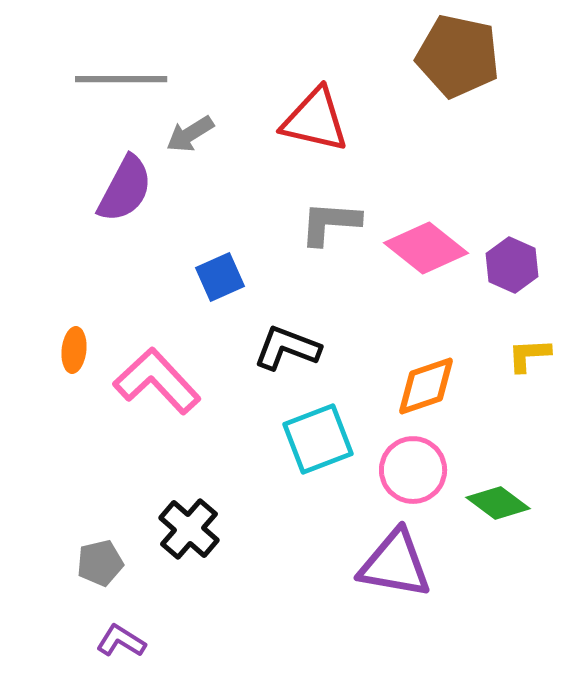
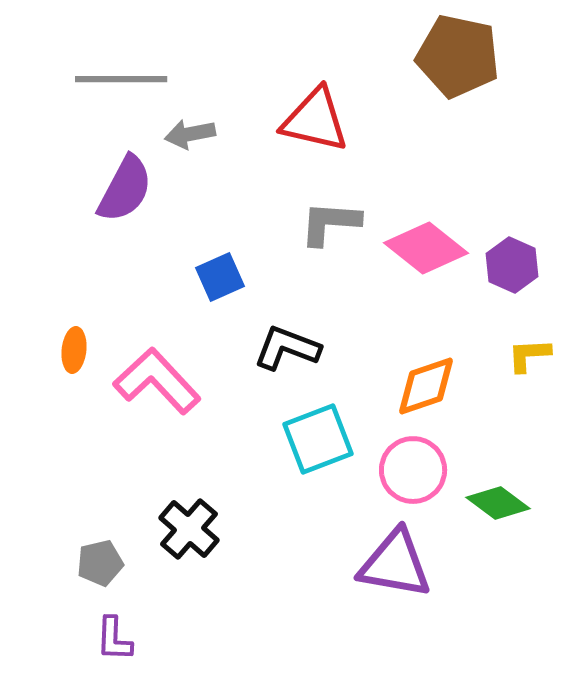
gray arrow: rotated 21 degrees clockwise
purple L-shape: moved 7 px left, 2 px up; rotated 120 degrees counterclockwise
